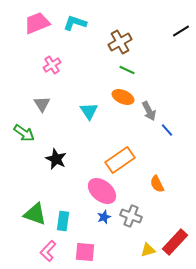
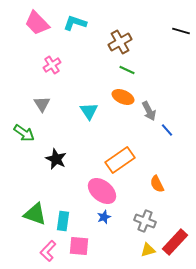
pink trapezoid: rotated 112 degrees counterclockwise
black line: rotated 48 degrees clockwise
gray cross: moved 14 px right, 5 px down
pink square: moved 6 px left, 6 px up
